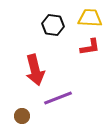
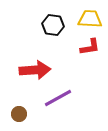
yellow trapezoid: moved 1 px down
red arrow: rotated 80 degrees counterclockwise
purple line: rotated 8 degrees counterclockwise
brown circle: moved 3 px left, 2 px up
